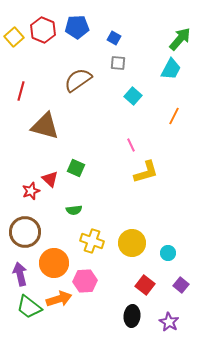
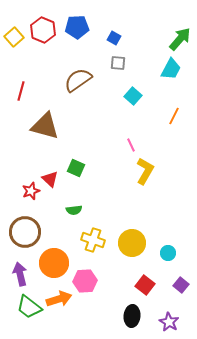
yellow L-shape: moved 1 px left, 1 px up; rotated 44 degrees counterclockwise
yellow cross: moved 1 px right, 1 px up
